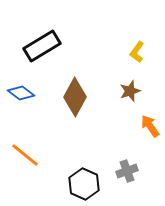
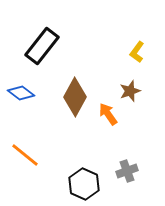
black rectangle: rotated 21 degrees counterclockwise
orange arrow: moved 42 px left, 12 px up
